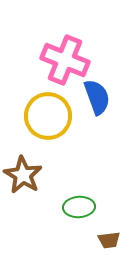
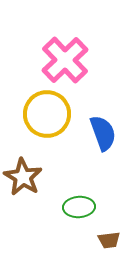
pink cross: rotated 24 degrees clockwise
blue semicircle: moved 6 px right, 36 px down
yellow circle: moved 1 px left, 2 px up
brown star: moved 2 px down
